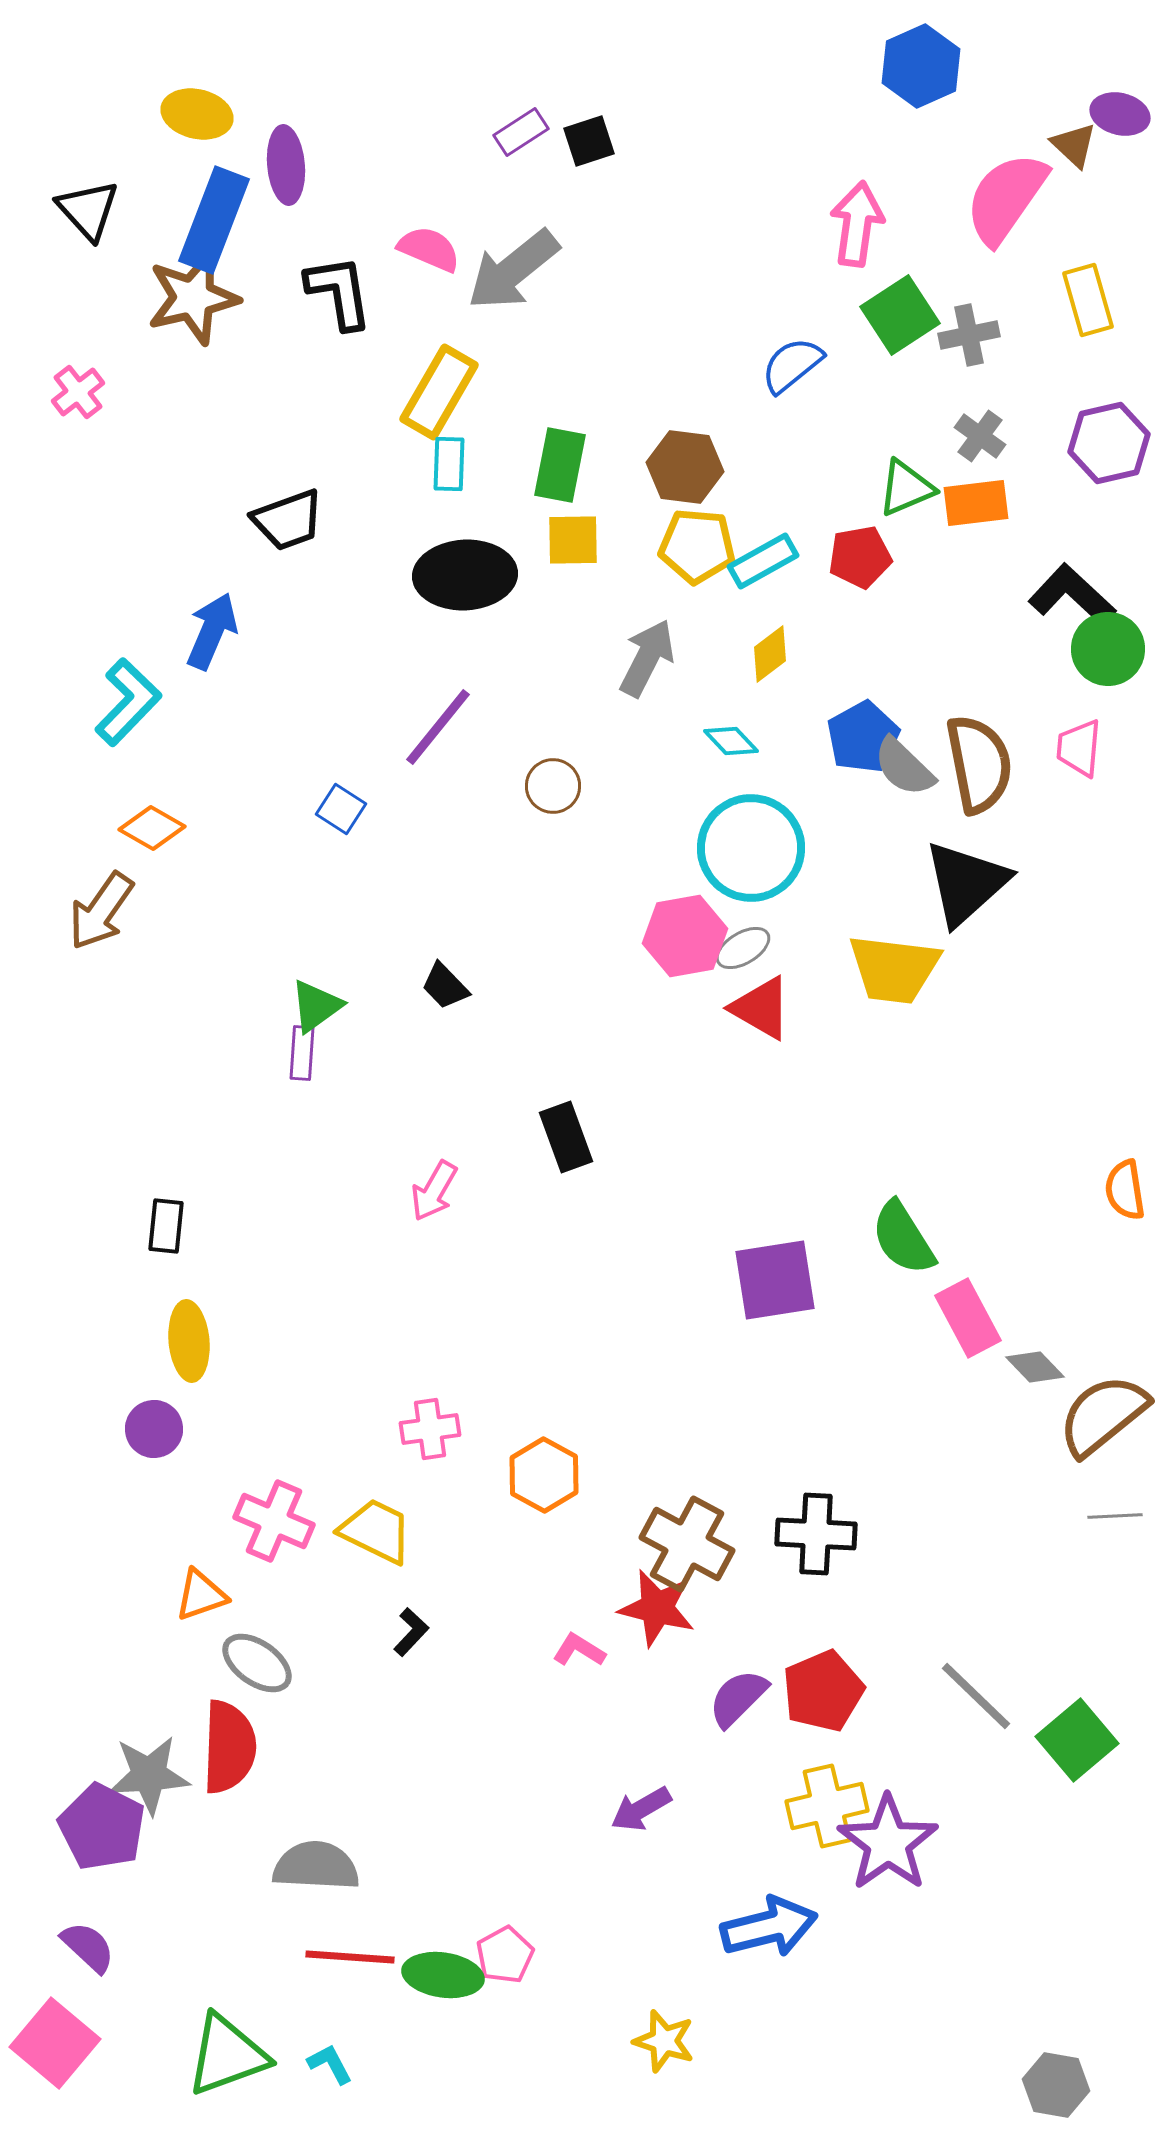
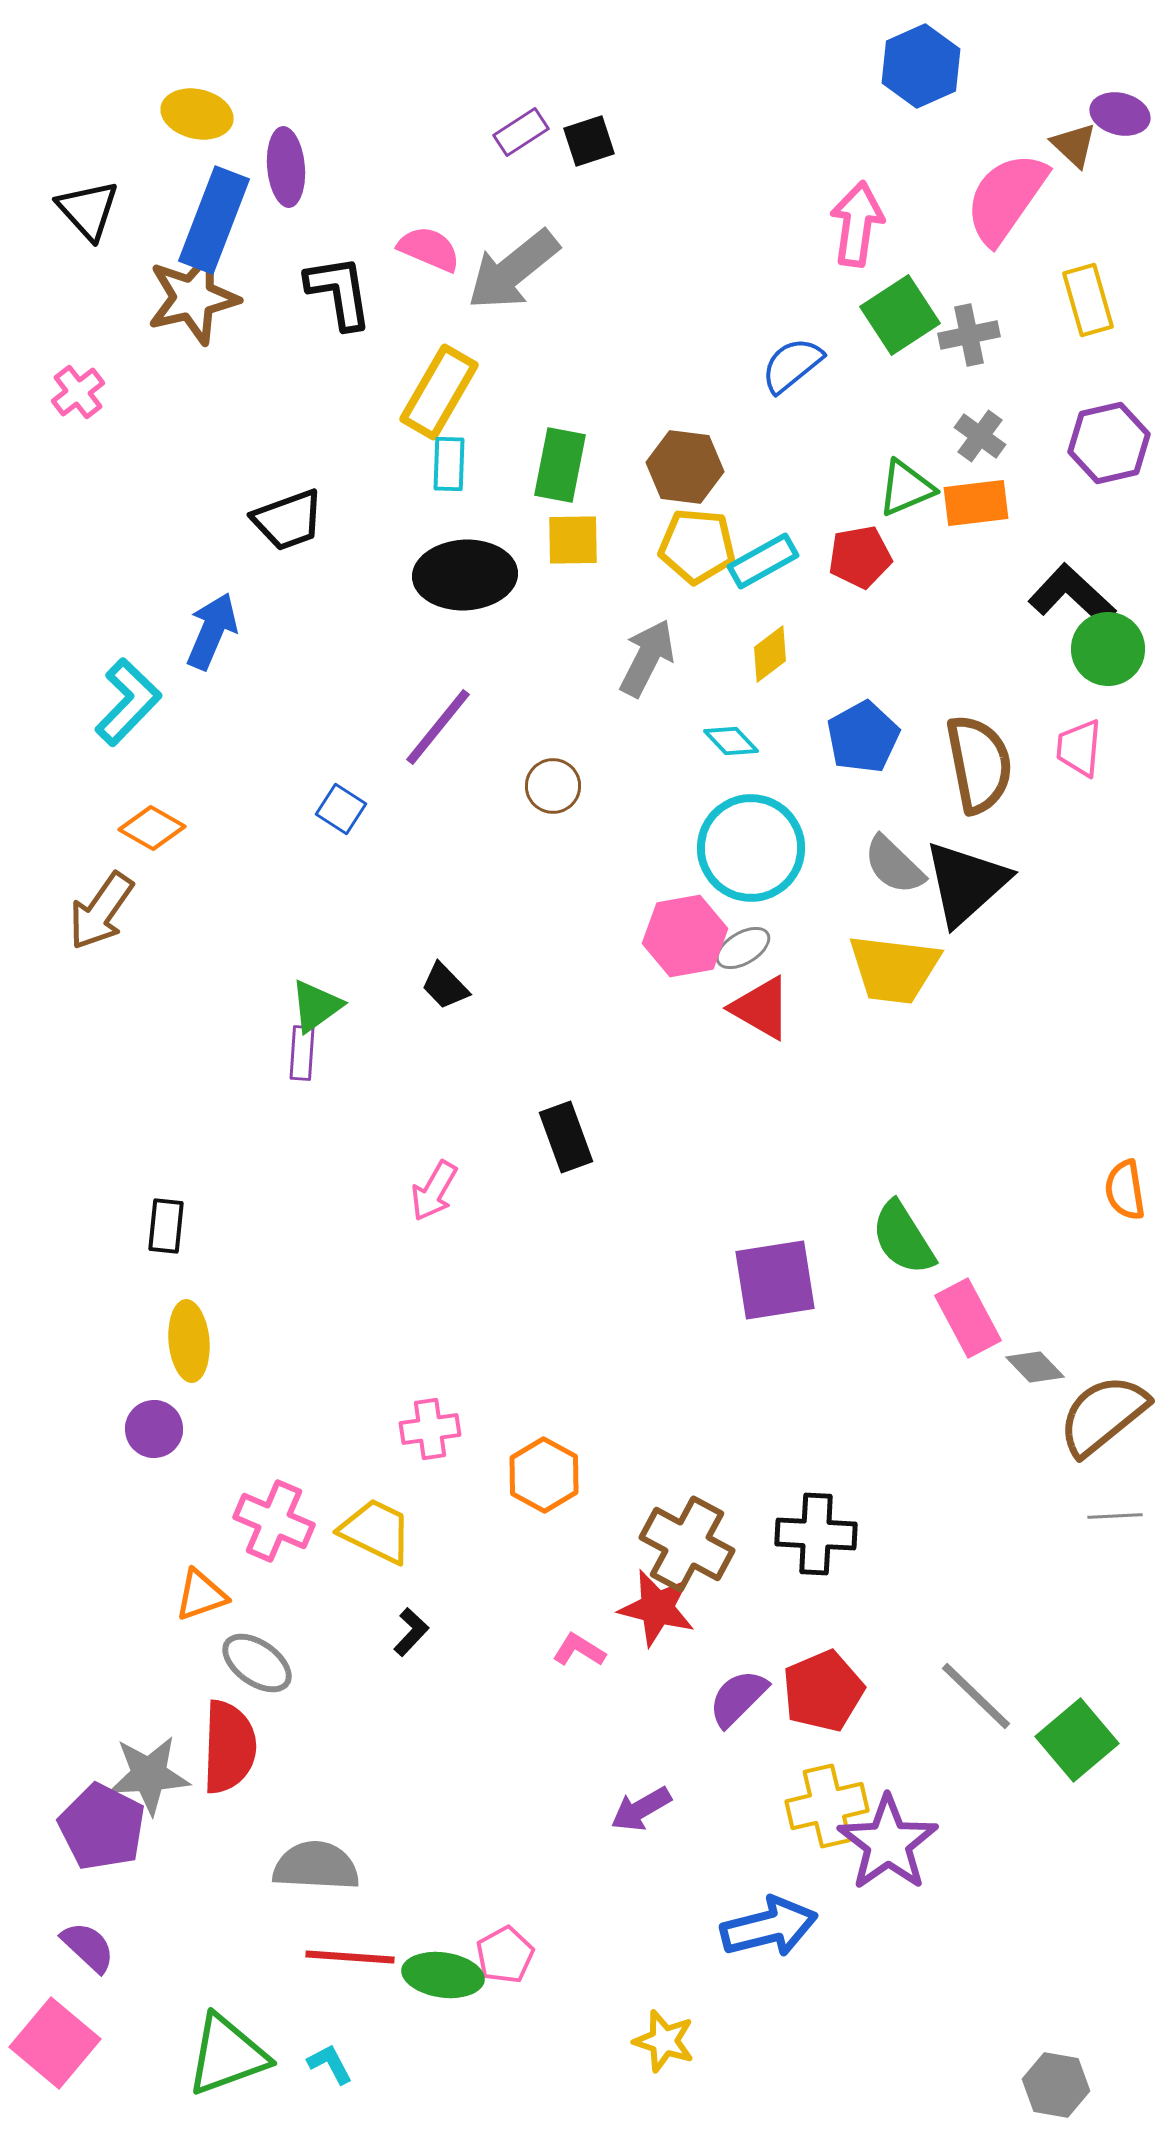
purple ellipse at (286, 165): moved 2 px down
gray semicircle at (904, 767): moved 10 px left, 98 px down
